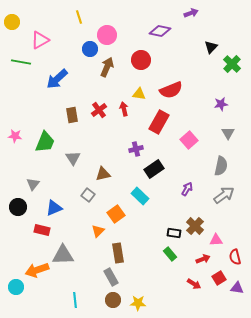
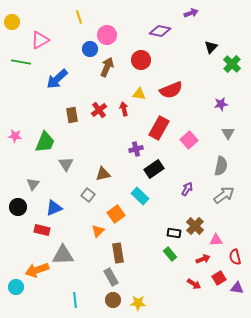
red rectangle at (159, 122): moved 6 px down
gray triangle at (73, 158): moved 7 px left, 6 px down
